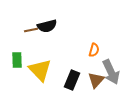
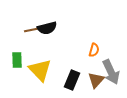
black semicircle: moved 2 px down
